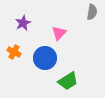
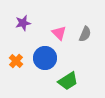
gray semicircle: moved 7 px left, 22 px down; rotated 14 degrees clockwise
purple star: rotated 14 degrees clockwise
pink triangle: rotated 28 degrees counterclockwise
orange cross: moved 2 px right, 9 px down; rotated 16 degrees clockwise
